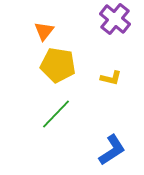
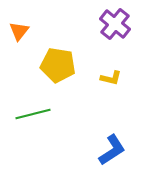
purple cross: moved 5 px down
orange triangle: moved 25 px left
green line: moved 23 px left; rotated 32 degrees clockwise
